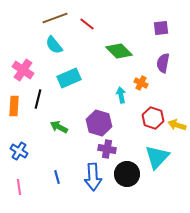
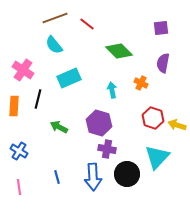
cyan arrow: moved 9 px left, 5 px up
